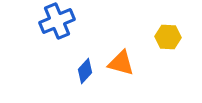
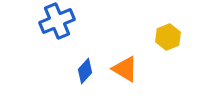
yellow hexagon: rotated 25 degrees counterclockwise
orange triangle: moved 4 px right, 6 px down; rotated 16 degrees clockwise
